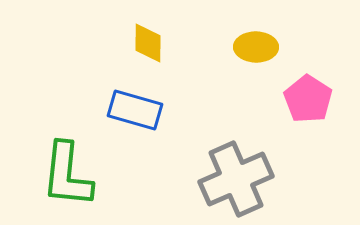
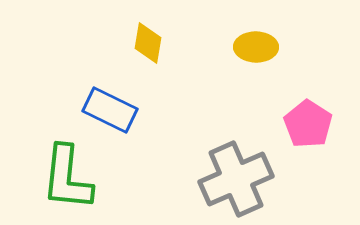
yellow diamond: rotated 9 degrees clockwise
pink pentagon: moved 25 px down
blue rectangle: moved 25 px left; rotated 10 degrees clockwise
green L-shape: moved 3 px down
